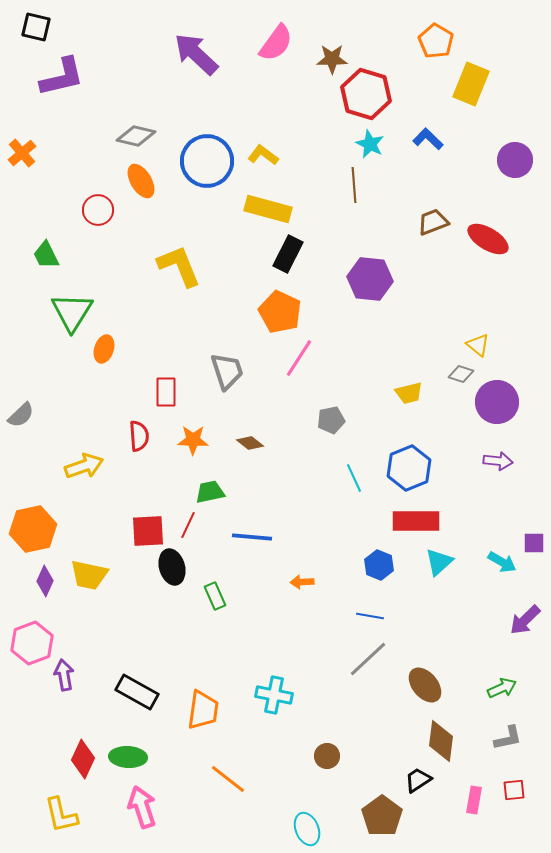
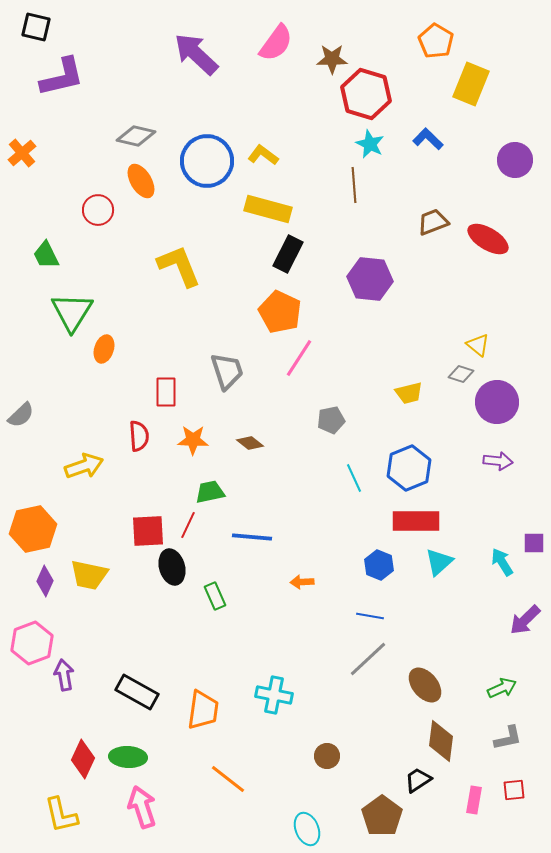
cyan arrow at (502, 562): rotated 152 degrees counterclockwise
